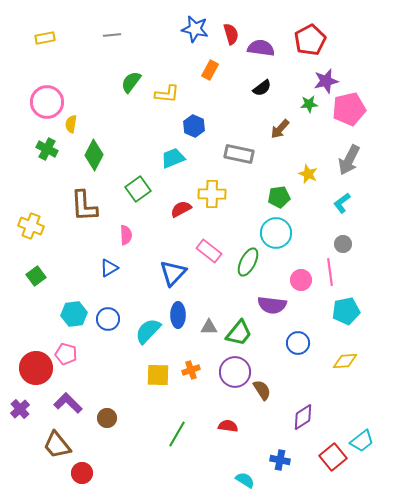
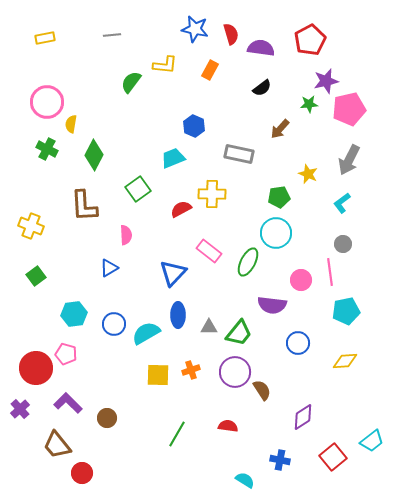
yellow L-shape at (167, 94): moved 2 px left, 29 px up
blue circle at (108, 319): moved 6 px right, 5 px down
cyan semicircle at (148, 331): moved 2 px left, 2 px down; rotated 16 degrees clockwise
cyan trapezoid at (362, 441): moved 10 px right
